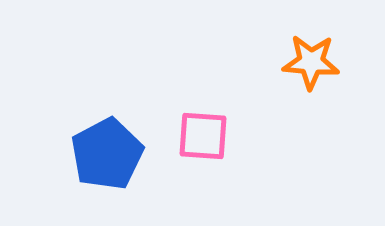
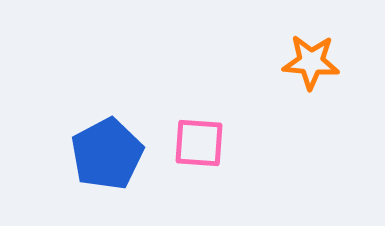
pink square: moved 4 px left, 7 px down
